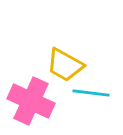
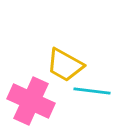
cyan line: moved 1 px right, 2 px up
